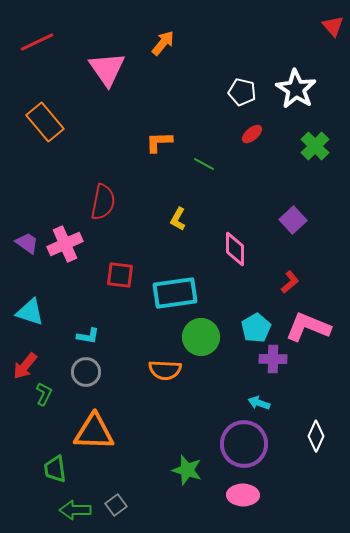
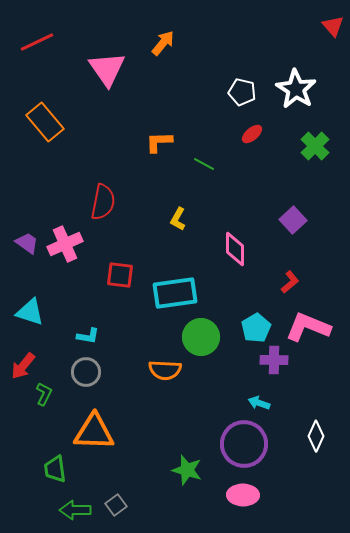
purple cross: moved 1 px right, 1 px down
red arrow: moved 2 px left
